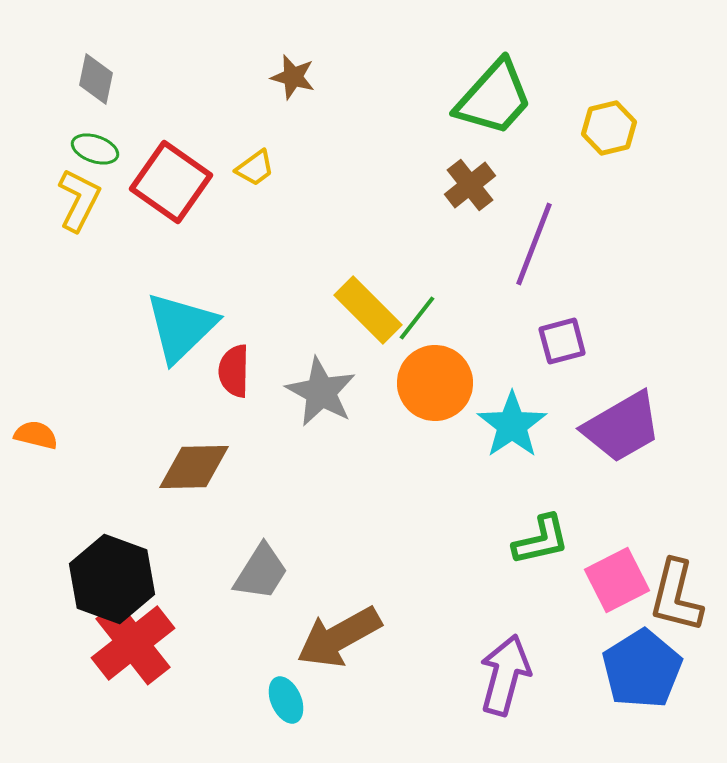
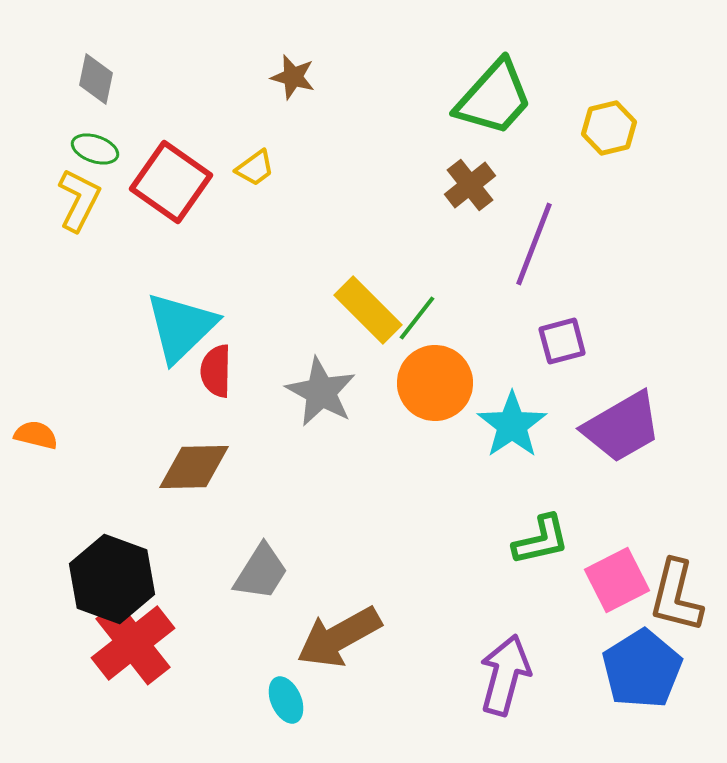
red semicircle: moved 18 px left
